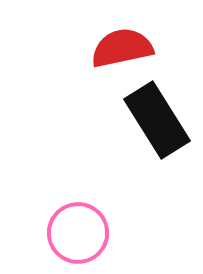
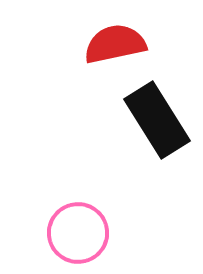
red semicircle: moved 7 px left, 4 px up
